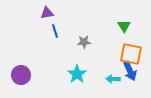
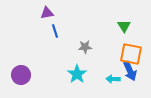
gray star: moved 1 px right, 5 px down
